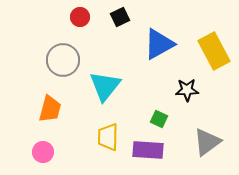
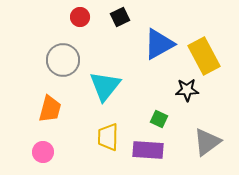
yellow rectangle: moved 10 px left, 5 px down
